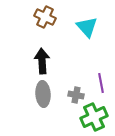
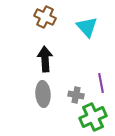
black arrow: moved 3 px right, 2 px up
green cross: moved 1 px left
